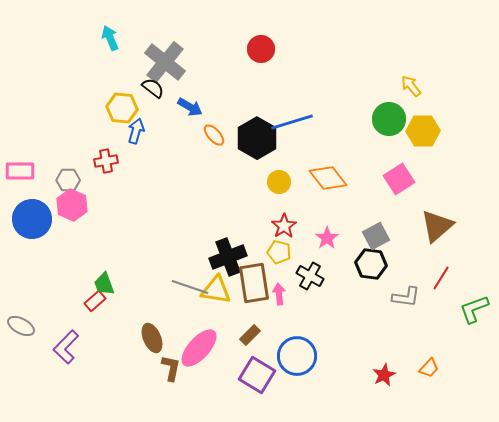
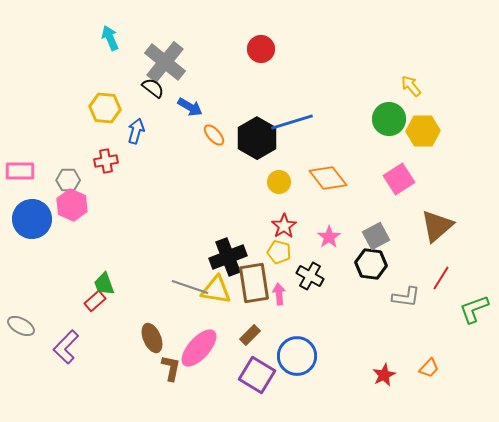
yellow hexagon at (122, 108): moved 17 px left
pink star at (327, 238): moved 2 px right, 1 px up
